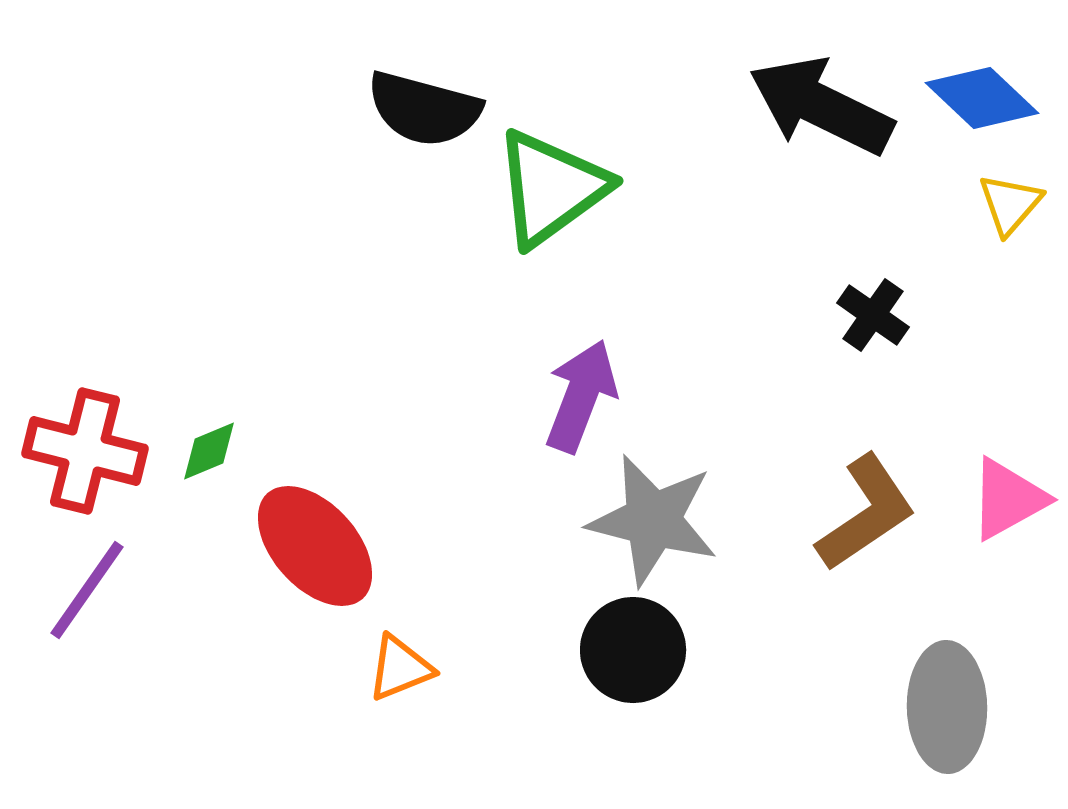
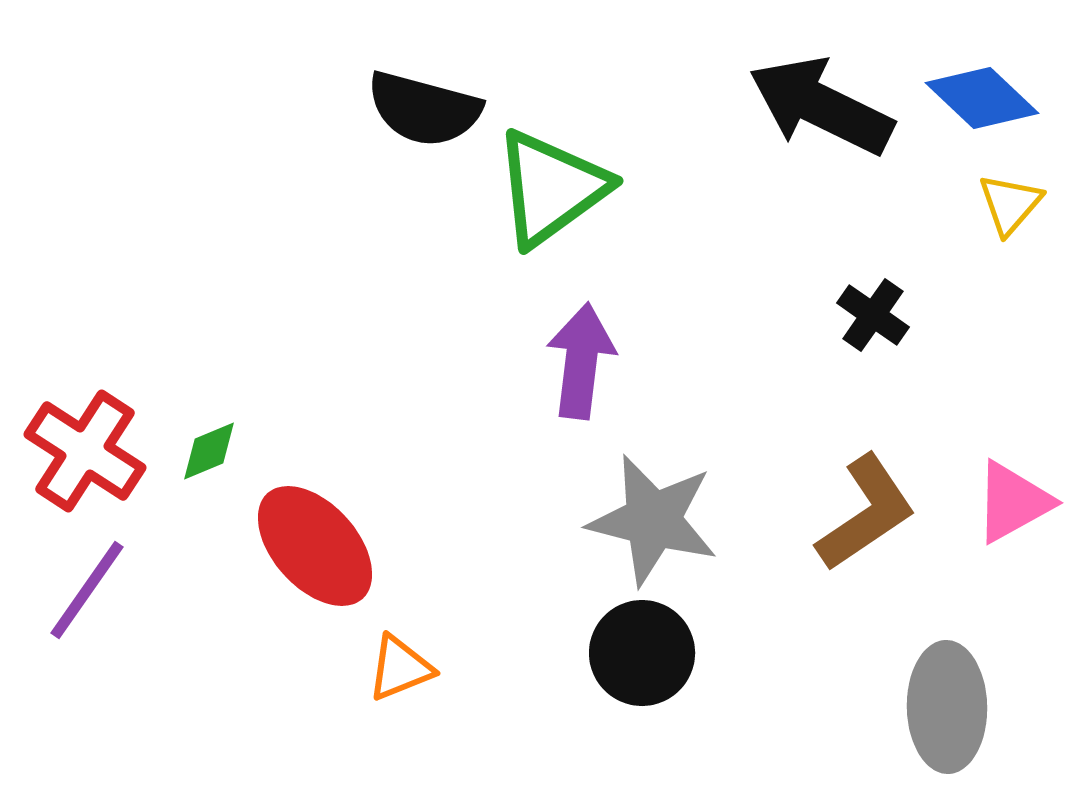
purple arrow: moved 35 px up; rotated 14 degrees counterclockwise
red cross: rotated 19 degrees clockwise
pink triangle: moved 5 px right, 3 px down
black circle: moved 9 px right, 3 px down
